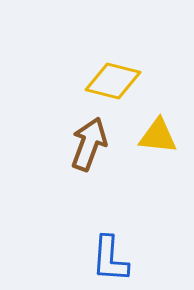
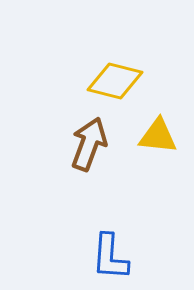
yellow diamond: moved 2 px right
blue L-shape: moved 2 px up
